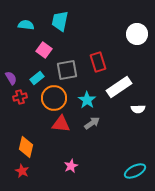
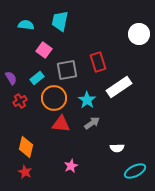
white circle: moved 2 px right
red cross: moved 4 px down; rotated 16 degrees counterclockwise
white semicircle: moved 21 px left, 39 px down
red star: moved 3 px right, 1 px down
